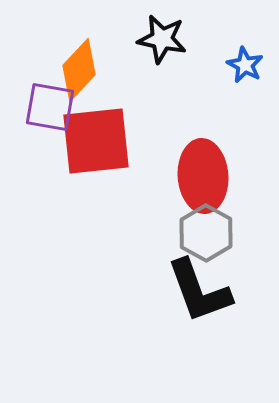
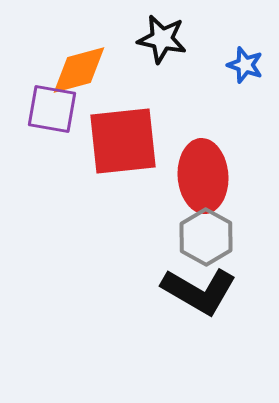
blue star: rotated 9 degrees counterclockwise
orange diamond: rotated 32 degrees clockwise
purple square: moved 2 px right, 2 px down
red square: moved 27 px right
gray hexagon: moved 4 px down
black L-shape: rotated 40 degrees counterclockwise
